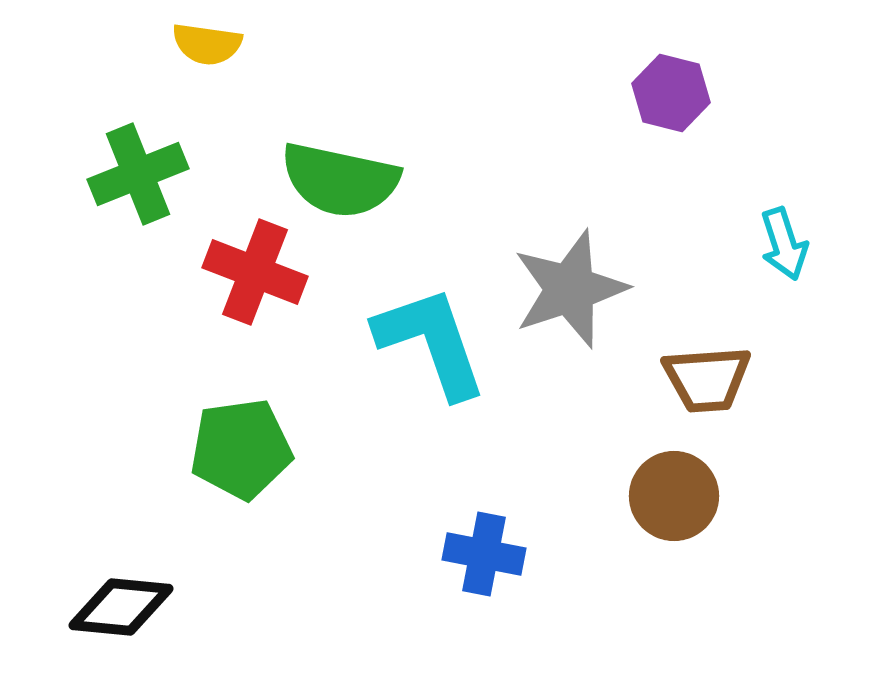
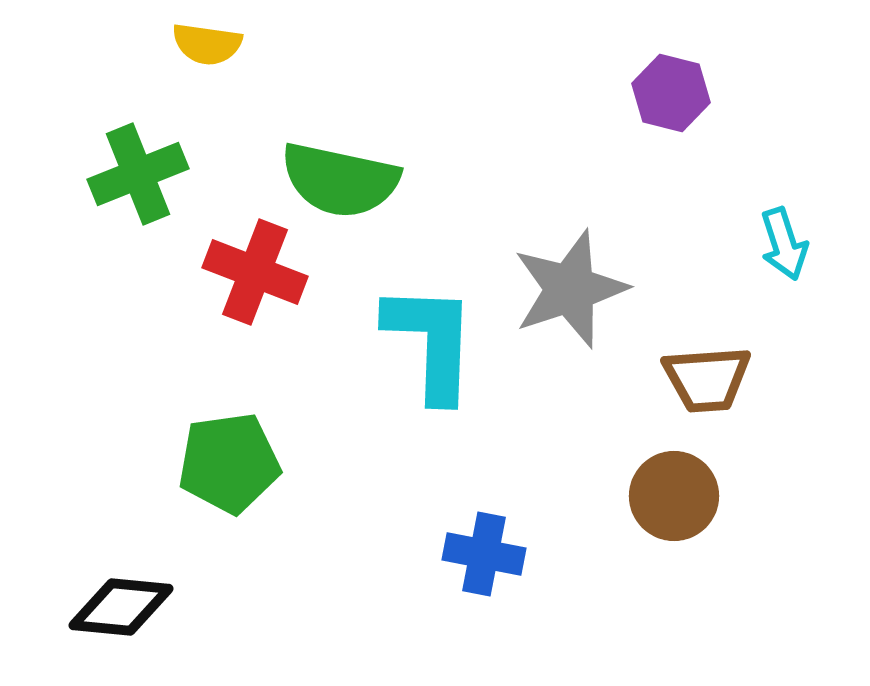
cyan L-shape: rotated 21 degrees clockwise
green pentagon: moved 12 px left, 14 px down
